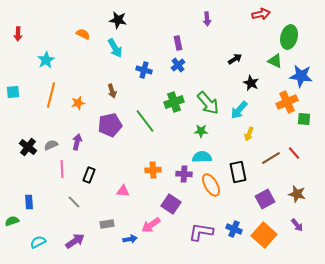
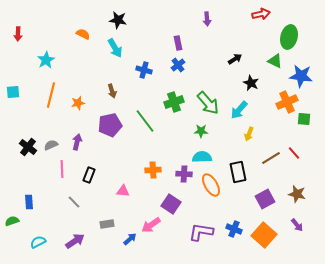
blue arrow at (130, 239): rotated 32 degrees counterclockwise
